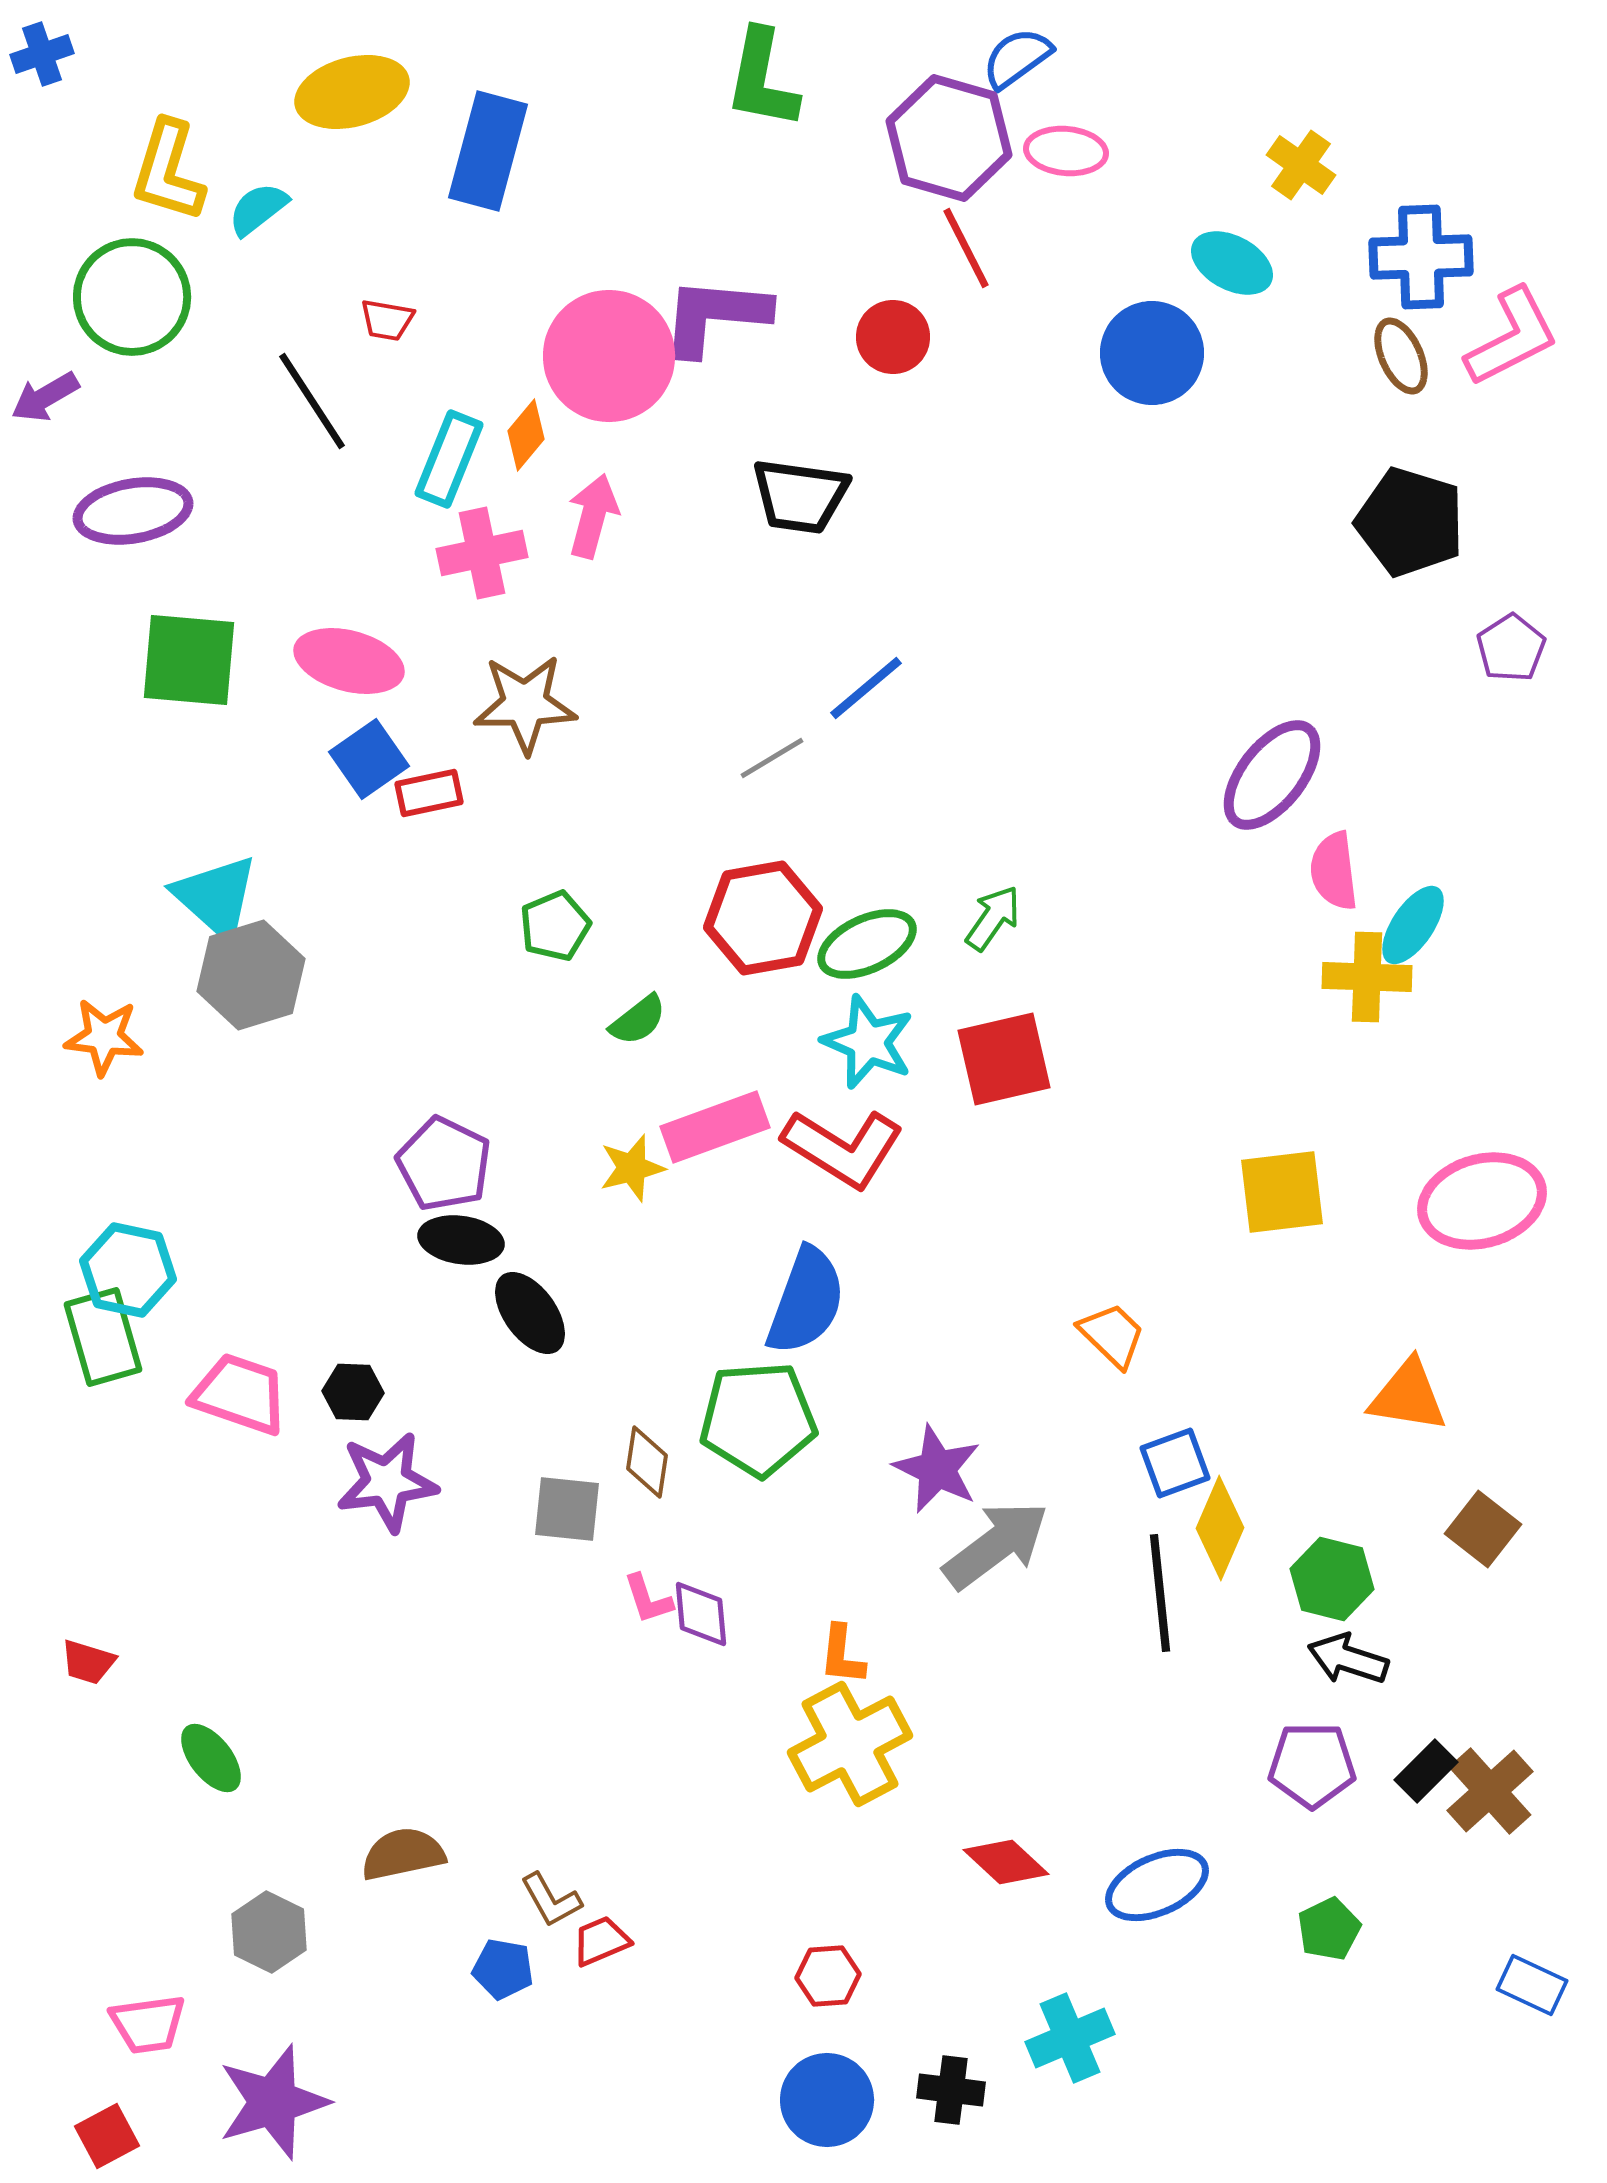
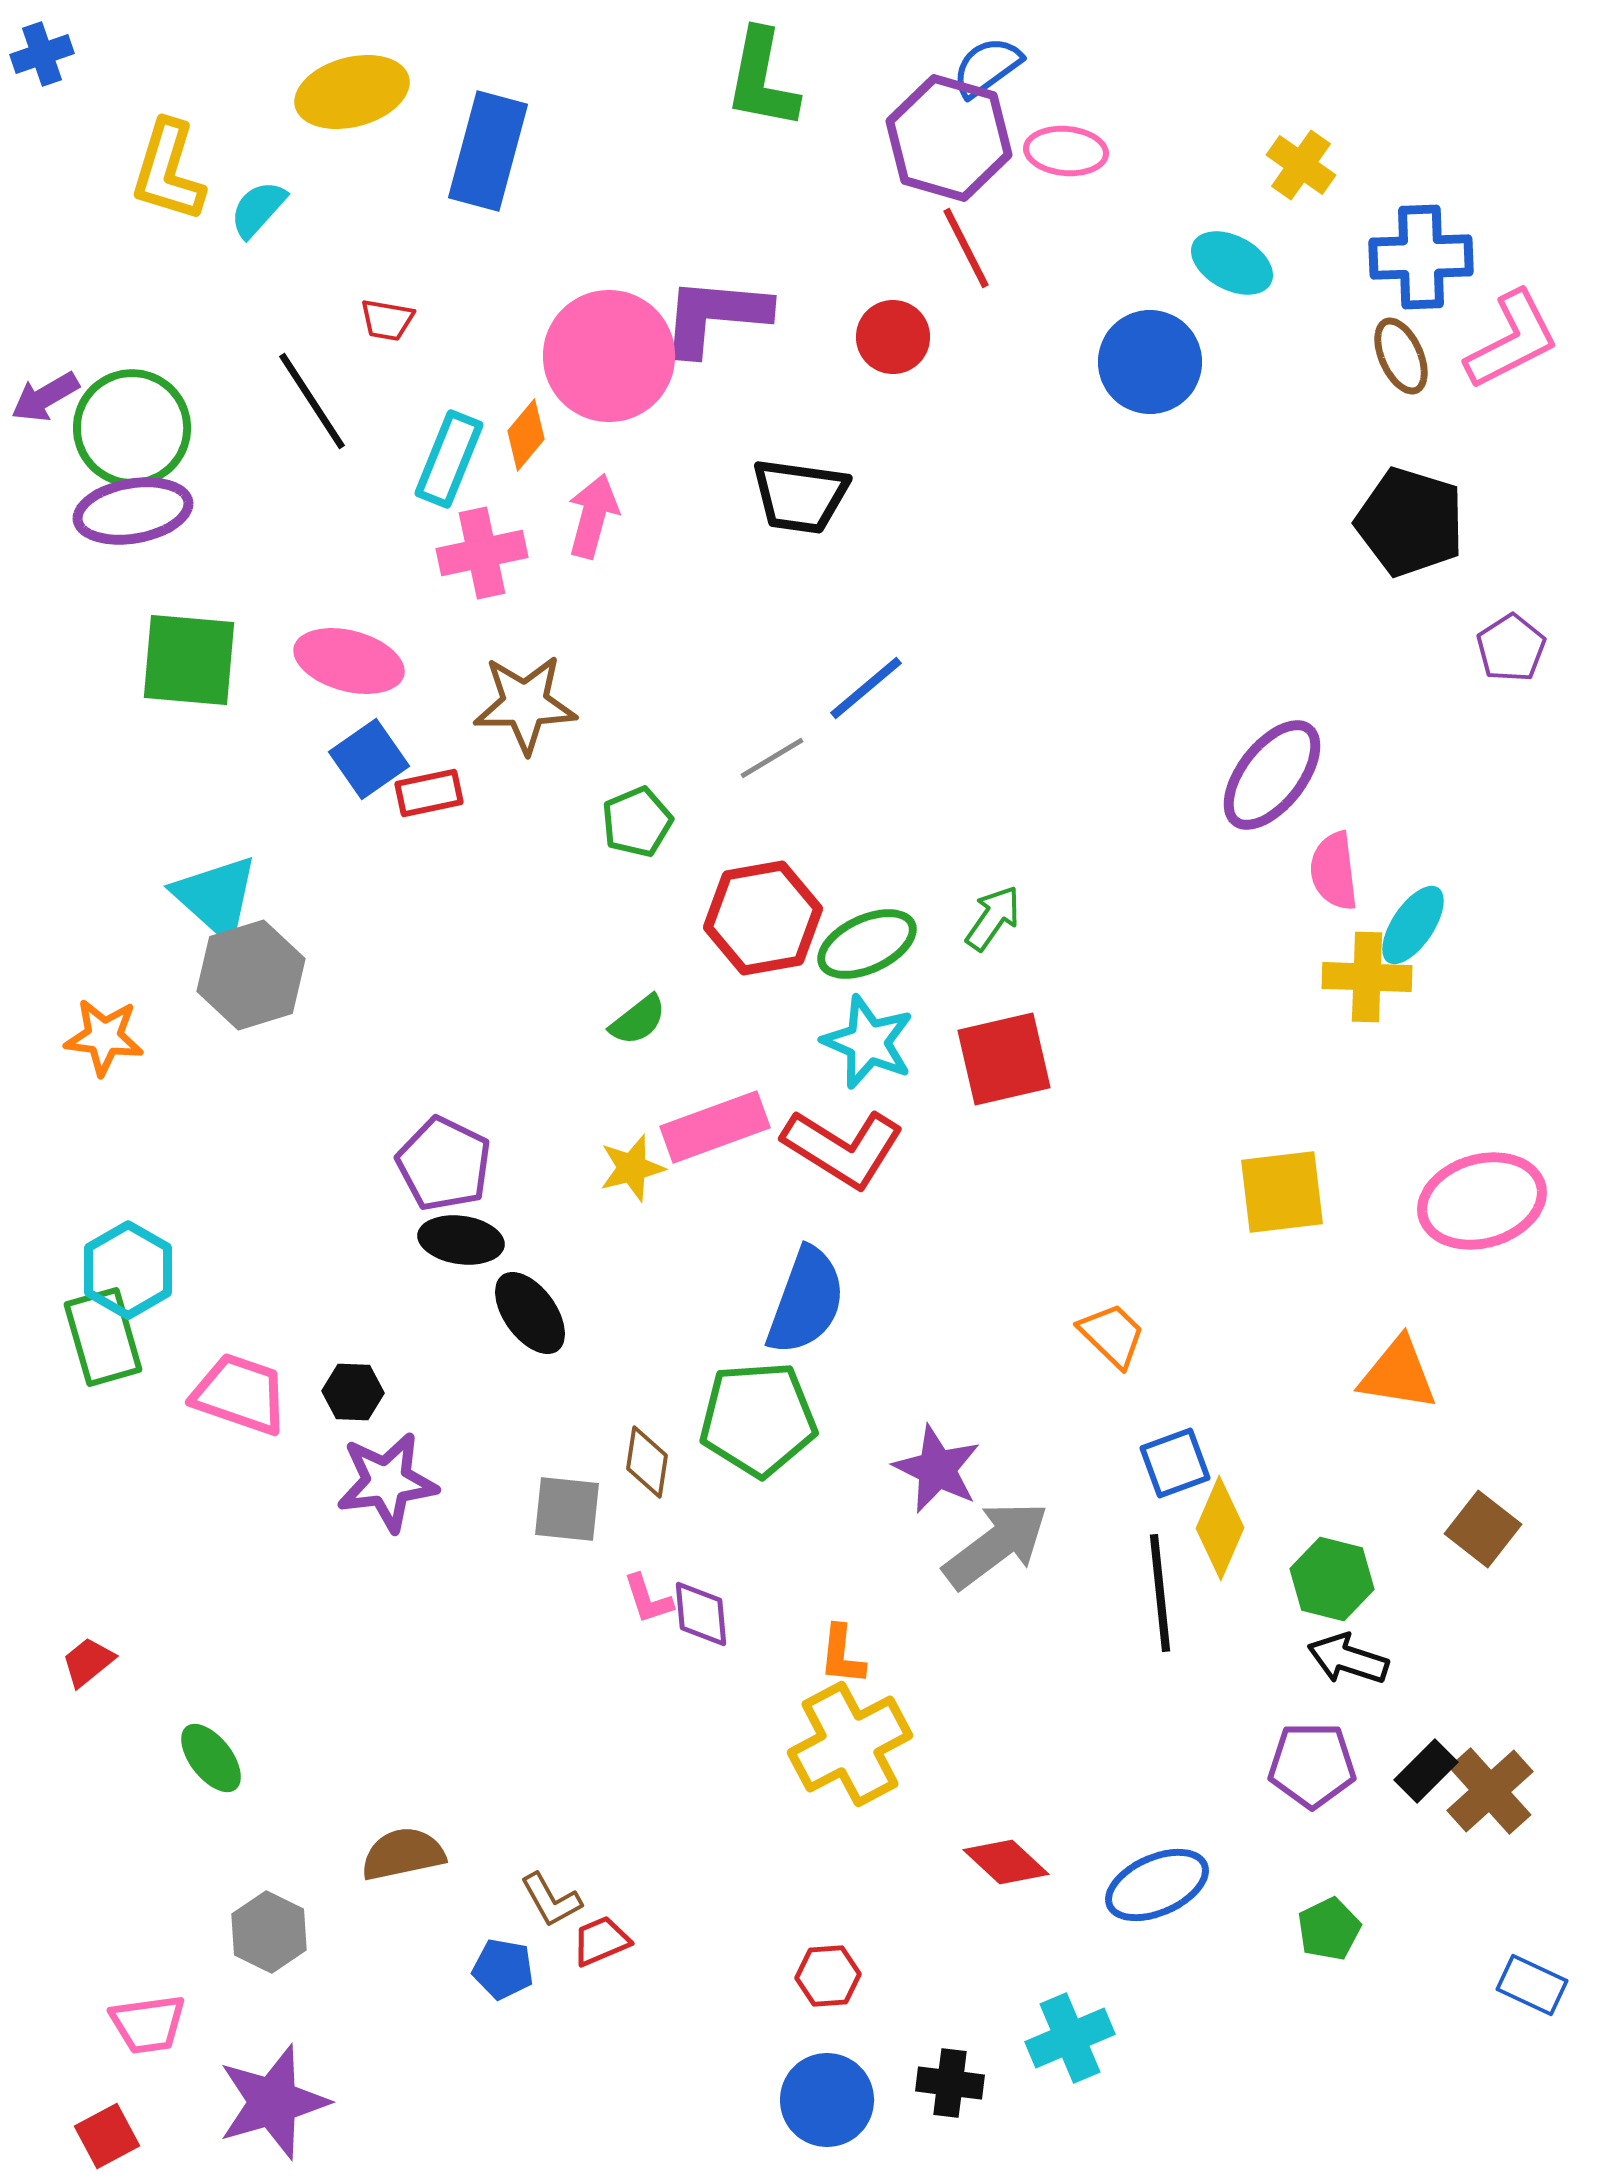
blue semicircle at (1017, 58): moved 30 px left, 9 px down
cyan semicircle at (258, 209): rotated 10 degrees counterclockwise
green circle at (132, 297): moved 131 px down
pink L-shape at (1512, 337): moved 3 px down
blue circle at (1152, 353): moved 2 px left, 9 px down
green pentagon at (555, 926): moved 82 px right, 104 px up
cyan hexagon at (128, 1270): rotated 18 degrees clockwise
orange triangle at (1408, 1396): moved 10 px left, 22 px up
red trapezoid at (88, 1662): rotated 124 degrees clockwise
black cross at (951, 2090): moved 1 px left, 7 px up
